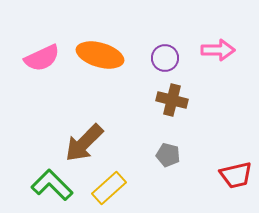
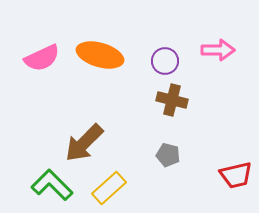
purple circle: moved 3 px down
